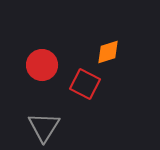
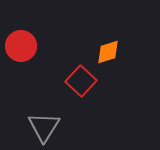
red circle: moved 21 px left, 19 px up
red square: moved 4 px left, 3 px up; rotated 16 degrees clockwise
